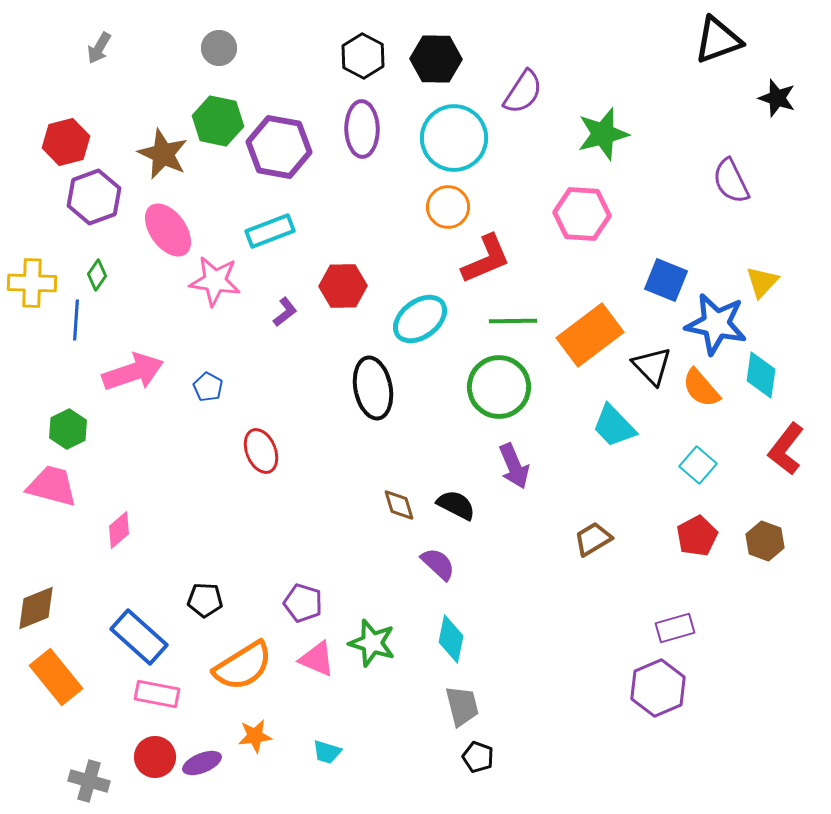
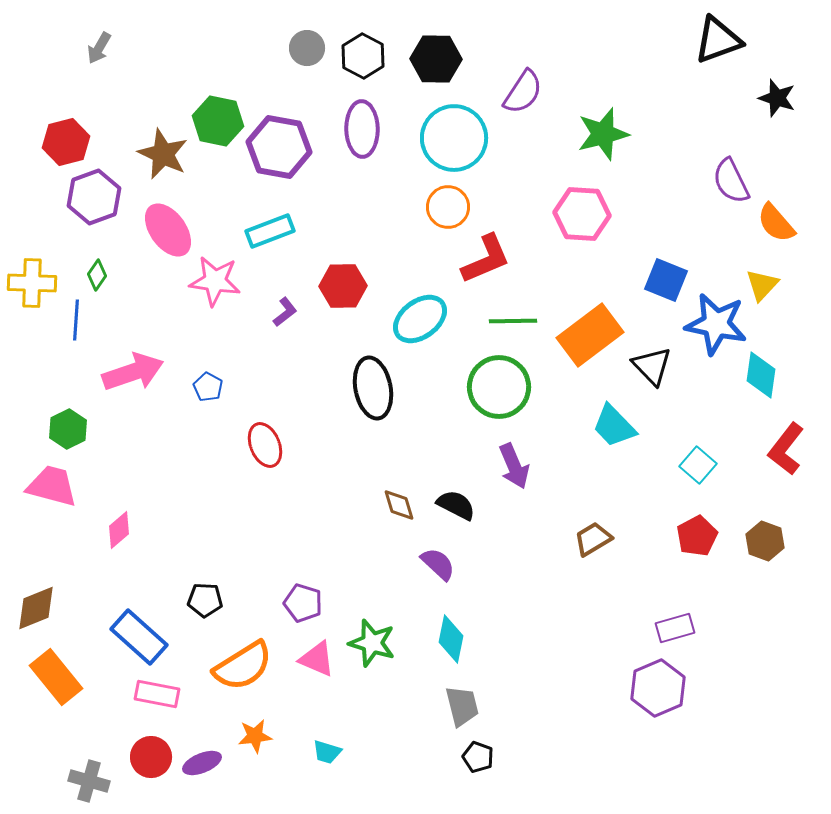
gray circle at (219, 48): moved 88 px right
yellow triangle at (762, 282): moved 3 px down
orange semicircle at (701, 388): moved 75 px right, 165 px up
red ellipse at (261, 451): moved 4 px right, 6 px up
red circle at (155, 757): moved 4 px left
